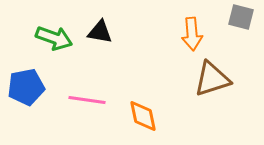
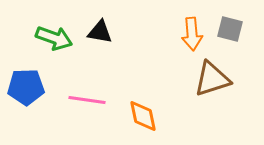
gray square: moved 11 px left, 12 px down
blue pentagon: rotated 9 degrees clockwise
